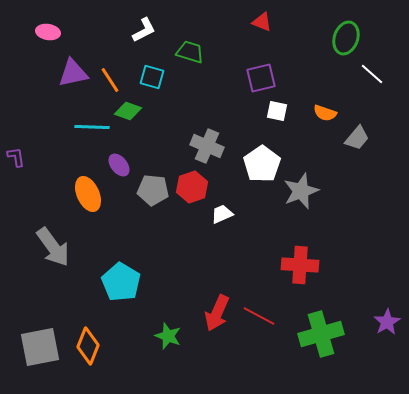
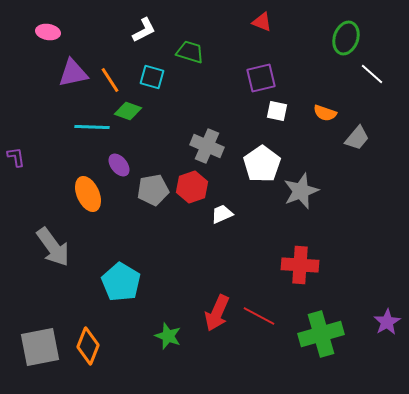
gray pentagon: rotated 16 degrees counterclockwise
